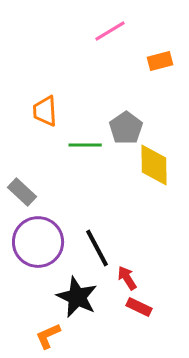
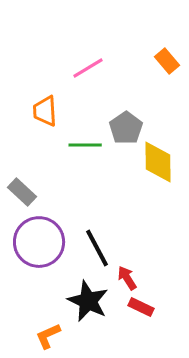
pink line: moved 22 px left, 37 px down
orange rectangle: moved 7 px right; rotated 65 degrees clockwise
yellow diamond: moved 4 px right, 3 px up
purple circle: moved 1 px right
black star: moved 11 px right, 4 px down
red rectangle: moved 2 px right
